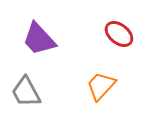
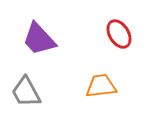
red ellipse: rotated 20 degrees clockwise
orange trapezoid: rotated 40 degrees clockwise
